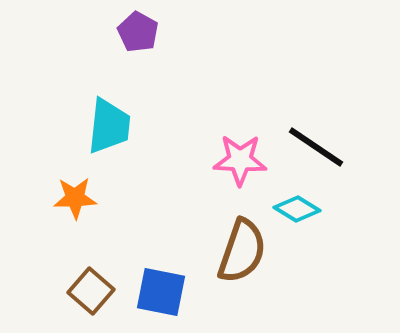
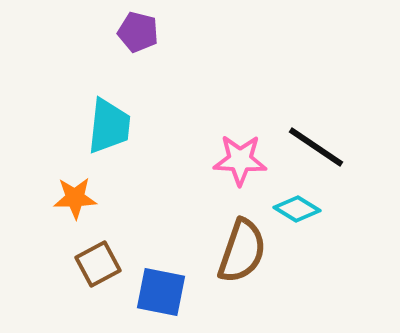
purple pentagon: rotated 15 degrees counterclockwise
brown square: moved 7 px right, 27 px up; rotated 21 degrees clockwise
